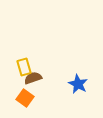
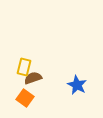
yellow rectangle: rotated 30 degrees clockwise
blue star: moved 1 px left, 1 px down
